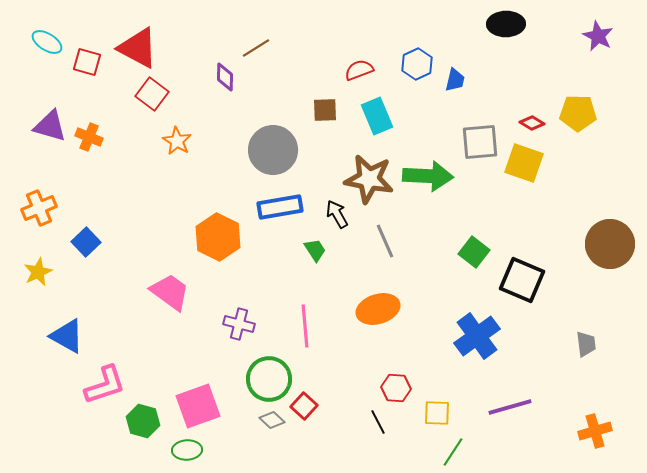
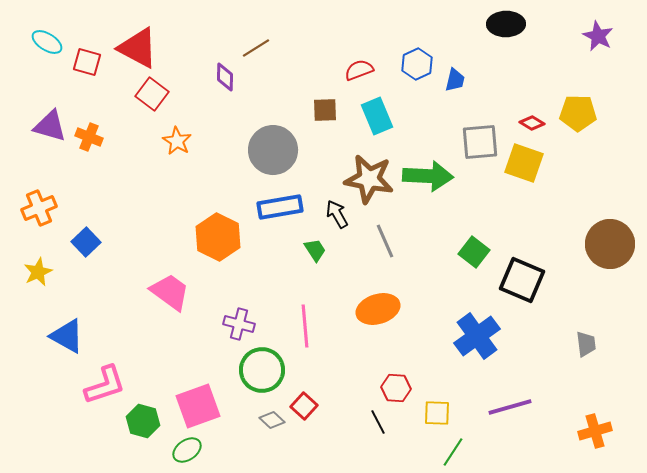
green circle at (269, 379): moved 7 px left, 9 px up
green ellipse at (187, 450): rotated 32 degrees counterclockwise
